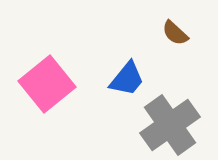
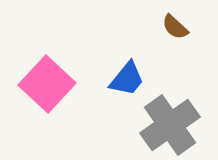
brown semicircle: moved 6 px up
pink square: rotated 8 degrees counterclockwise
